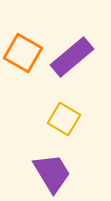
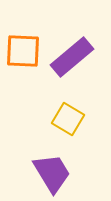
orange square: moved 2 px up; rotated 27 degrees counterclockwise
yellow square: moved 4 px right
